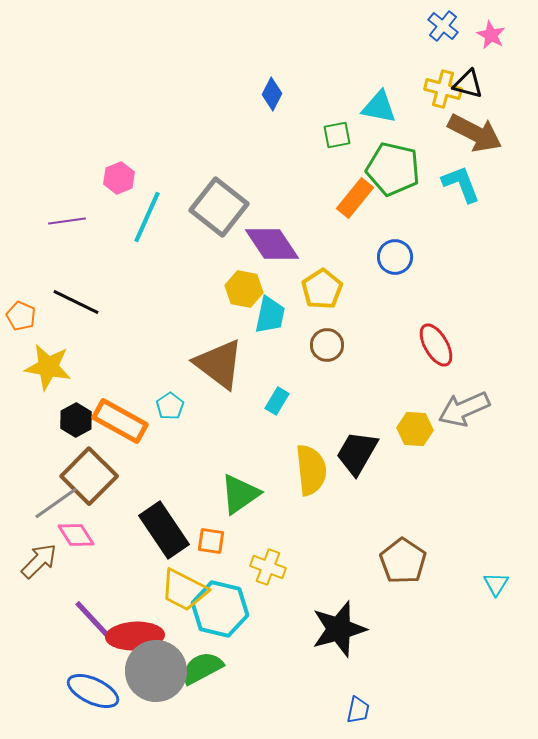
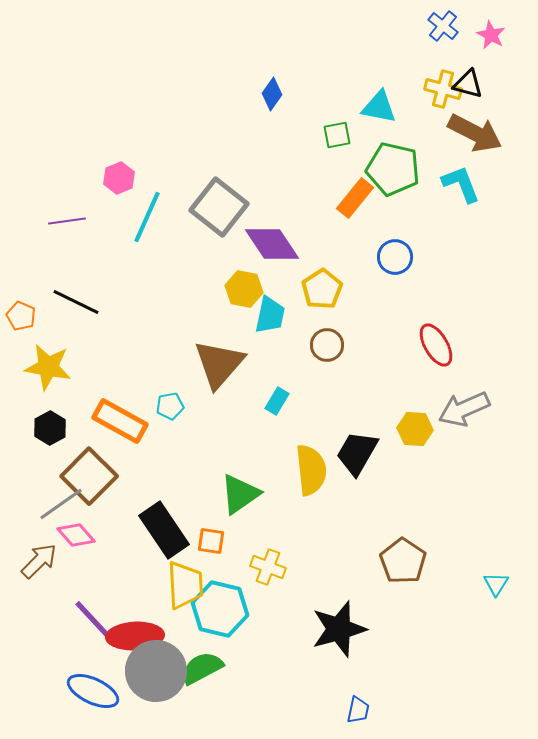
blue diamond at (272, 94): rotated 8 degrees clockwise
brown triangle at (219, 364): rotated 34 degrees clockwise
cyan pentagon at (170, 406): rotated 24 degrees clockwise
black hexagon at (76, 420): moved 26 px left, 8 px down
gray line at (56, 503): moved 5 px right, 1 px down
pink diamond at (76, 535): rotated 9 degrees counterclockwise
yellow trapezoid at (184, 590): moved 1 px right, 5 px up; rotated 120 degrees counterclockwise
